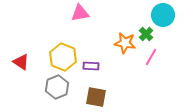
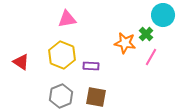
pink triangle: moved 13 px left, 6 px down
yellow hexagon: moved 1 px left, 2 px up
gray hexagon: moved 4 px right, 9 px down
